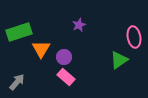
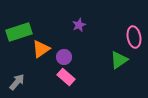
orange triangle: rotated 24 degrees clockwise
